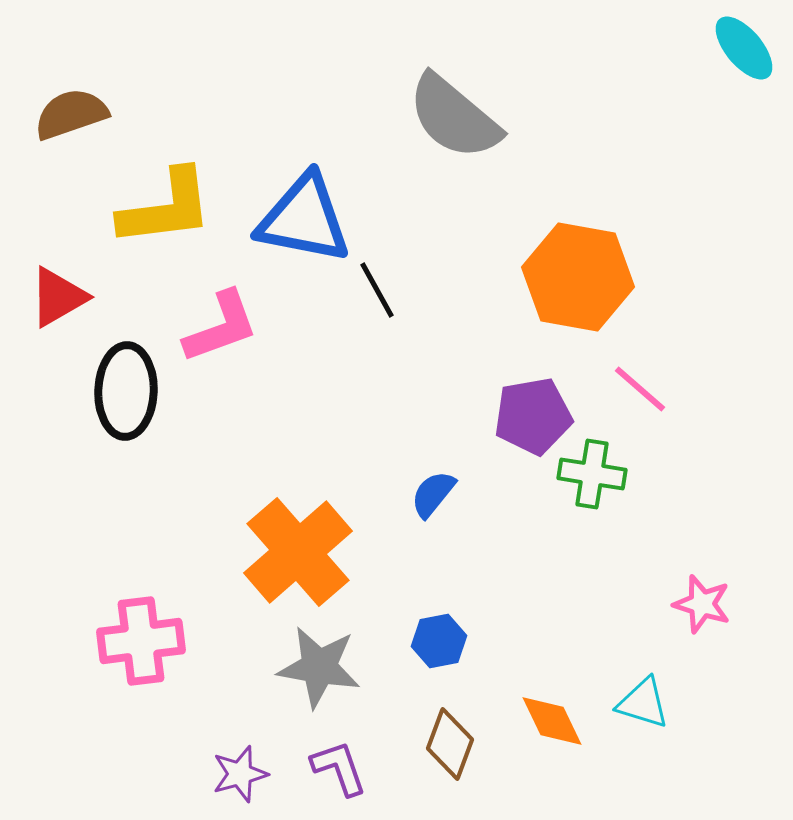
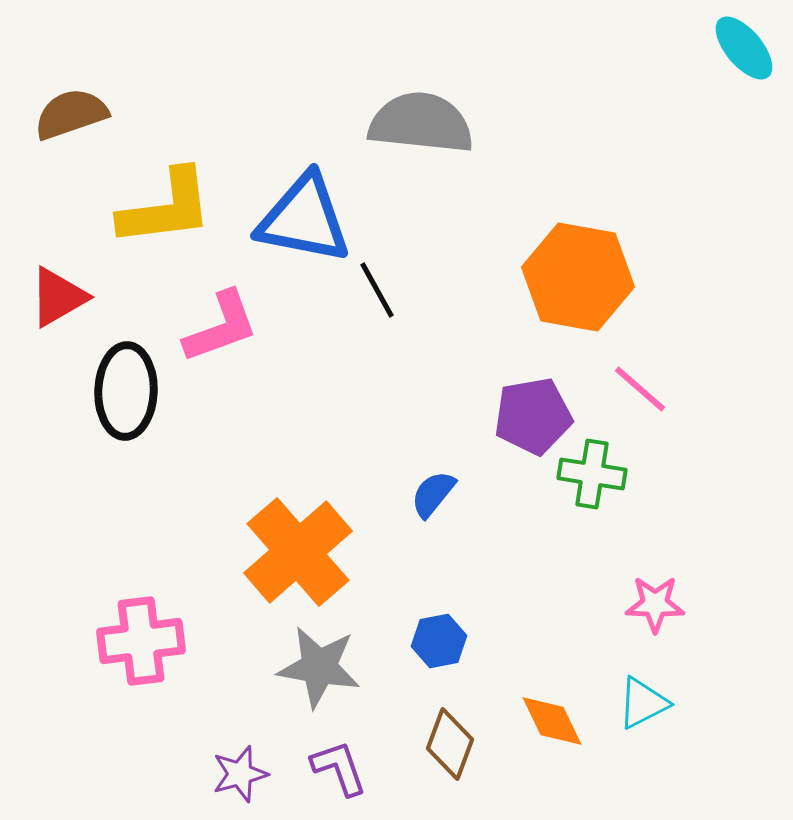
gray semicircle: moved 33 px left, 6 px down; rotated 146 degrees clockwise
pink star: moved 47 px left; rotated 16 degrees counterclockwise
cyan triangle: rotated 44 degrees counterclockwise
